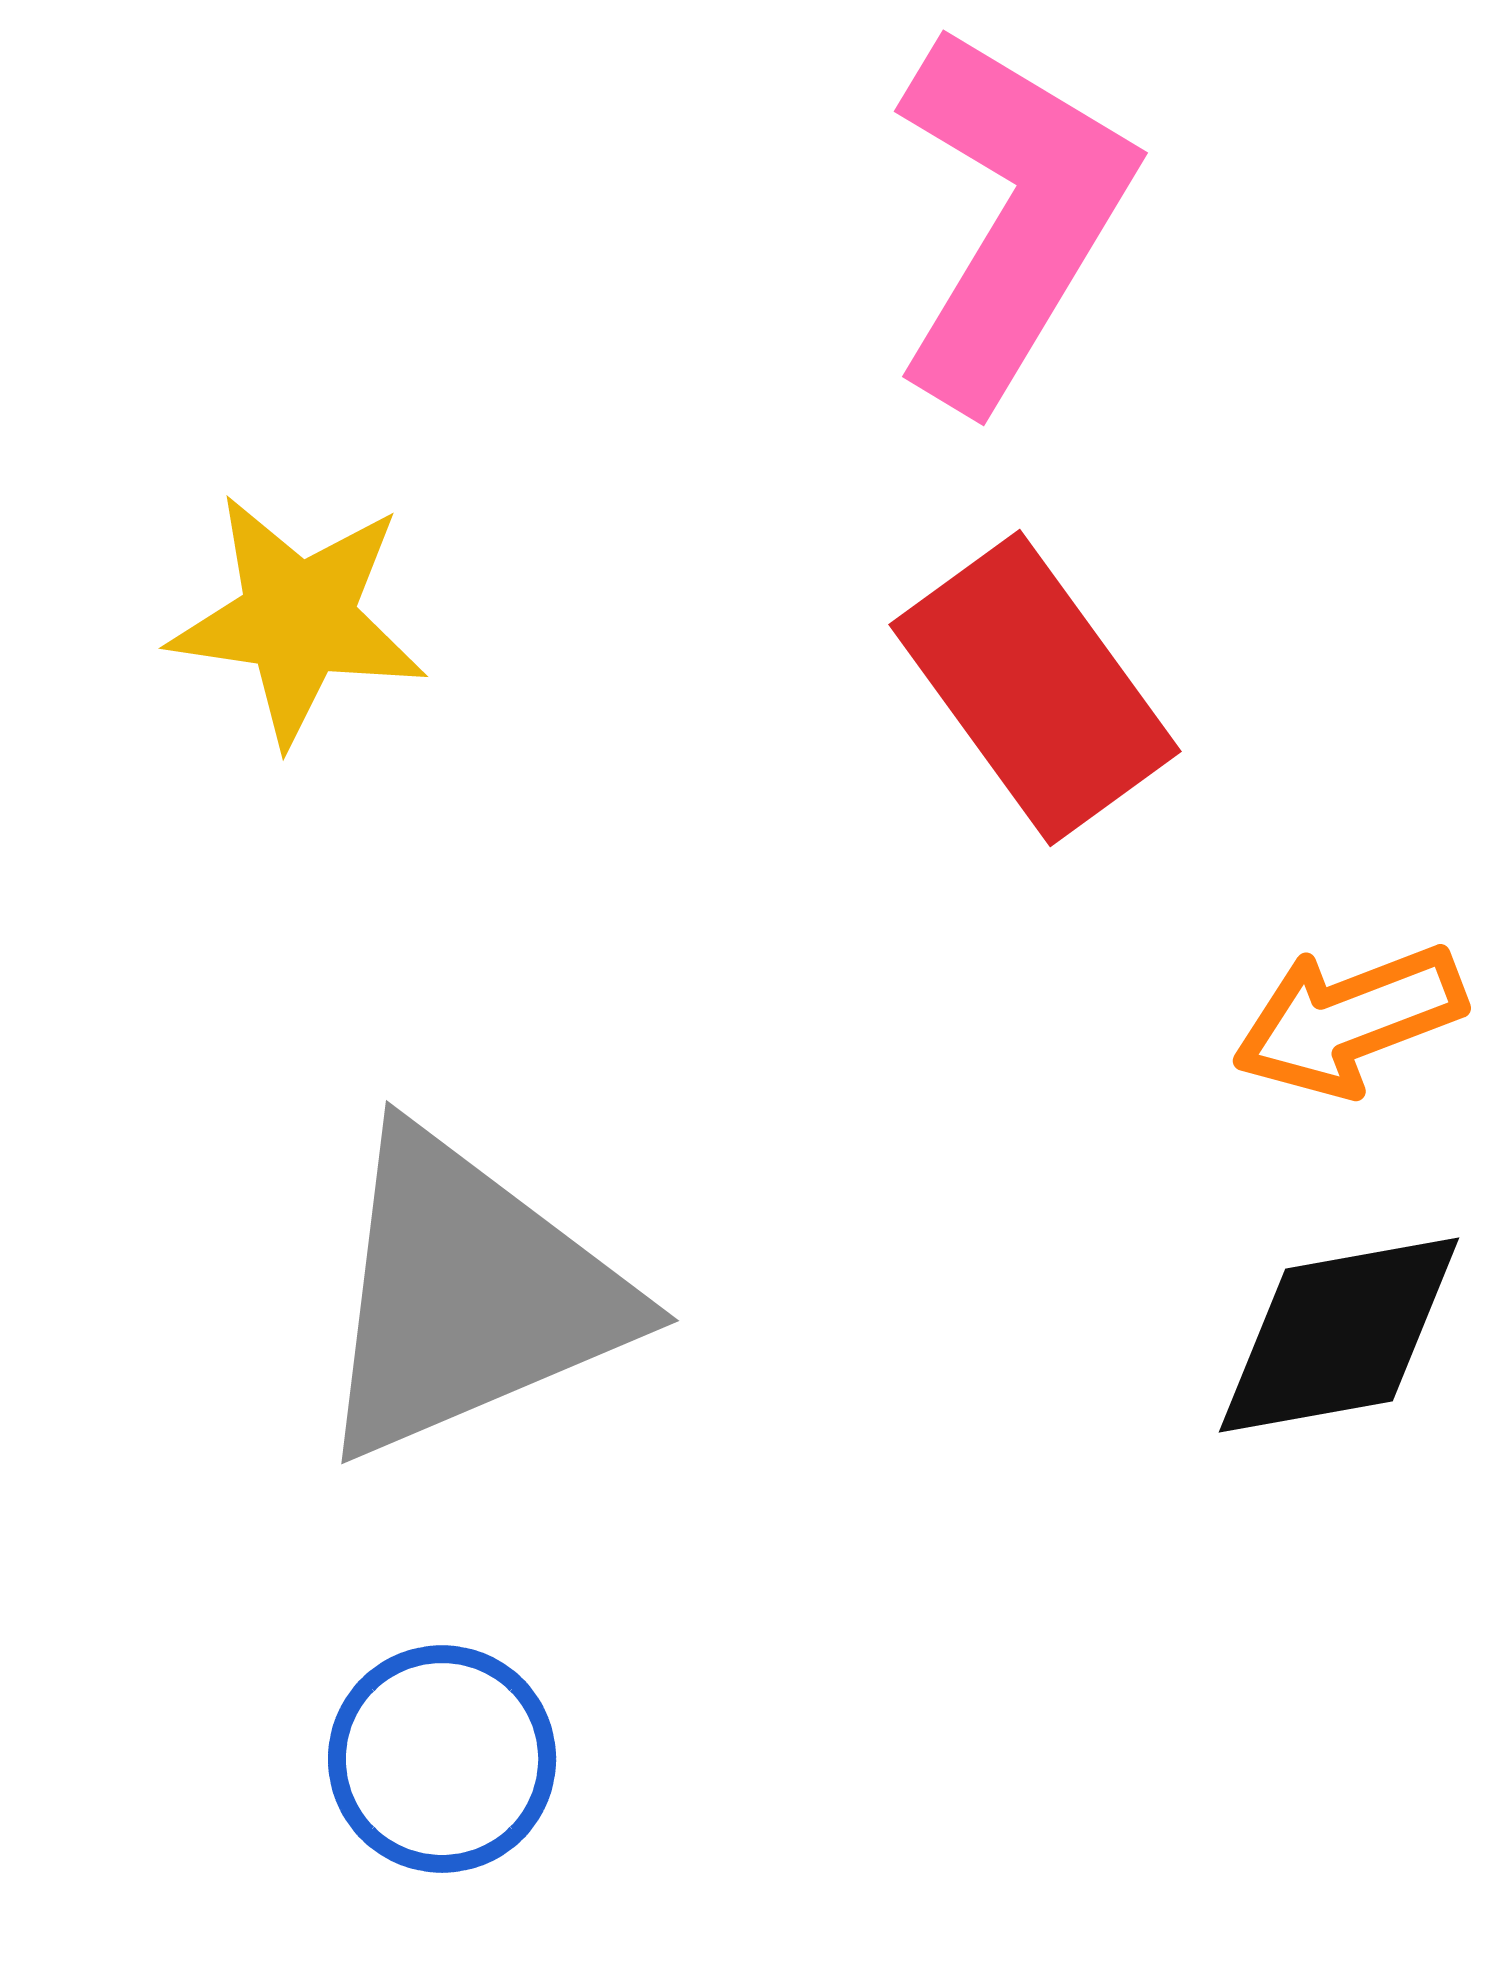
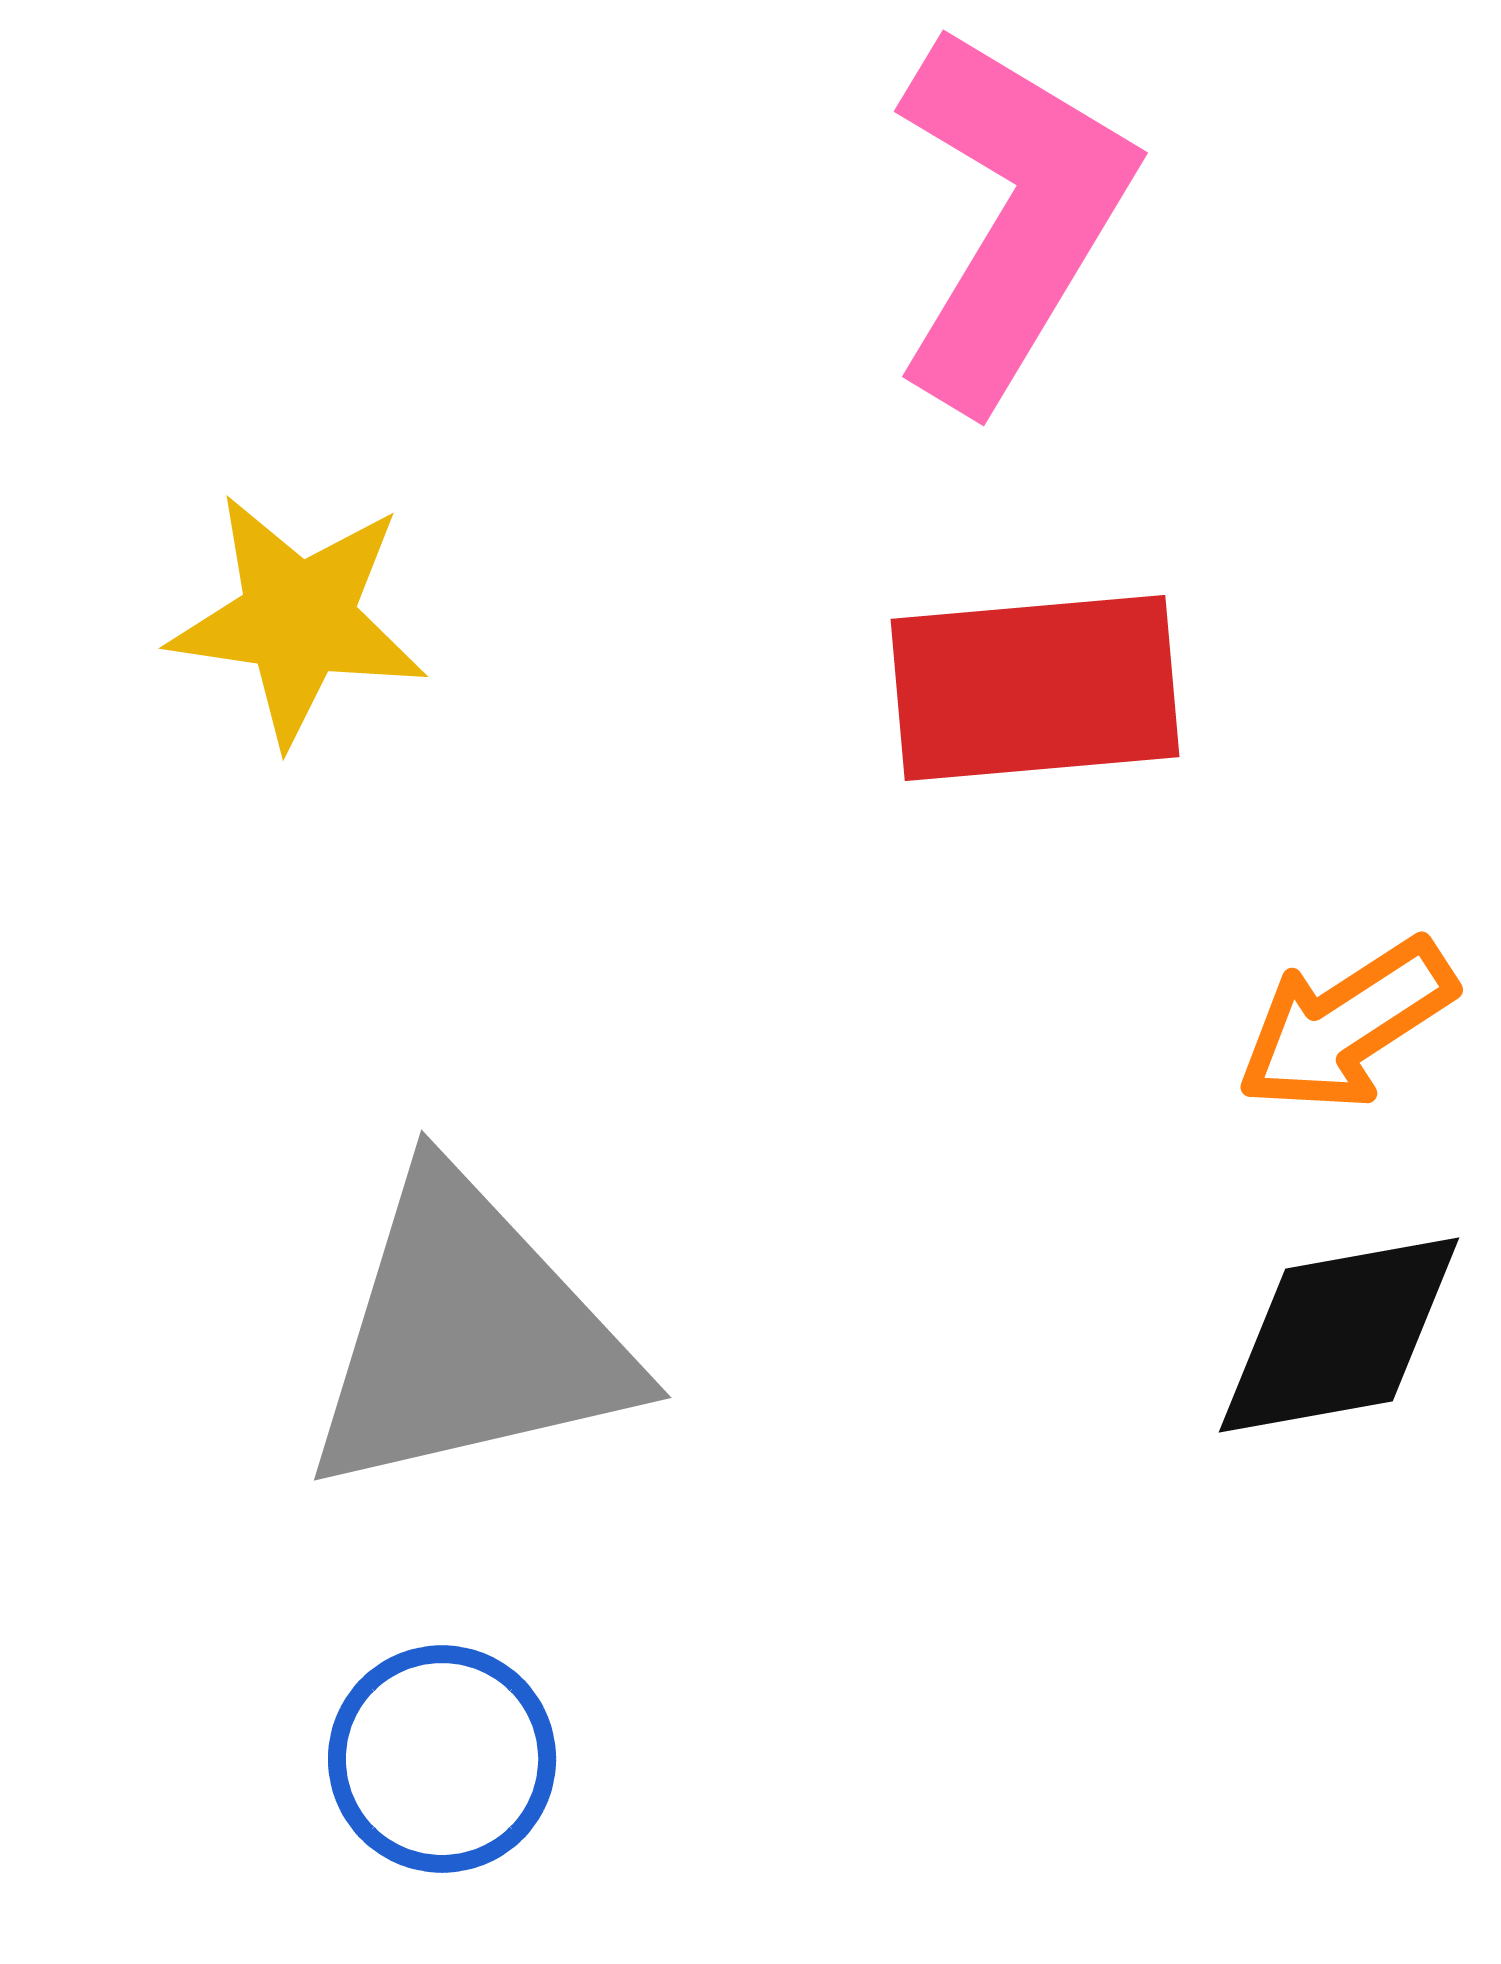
red rectangle: rotated 59 degrees counterclockwise
orange arrow: moved 3 px left, 5 px down; rotated 12 degrees counterclockwise
gray triangle: moved 41 px down; rotated 10 degrees clockwise
